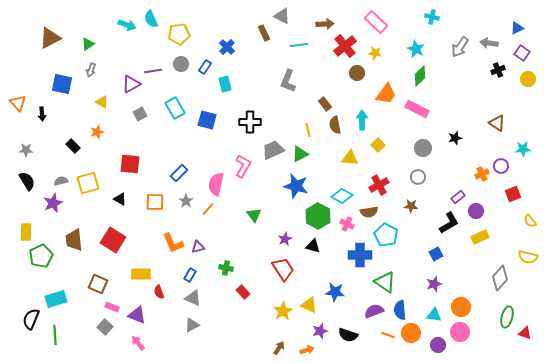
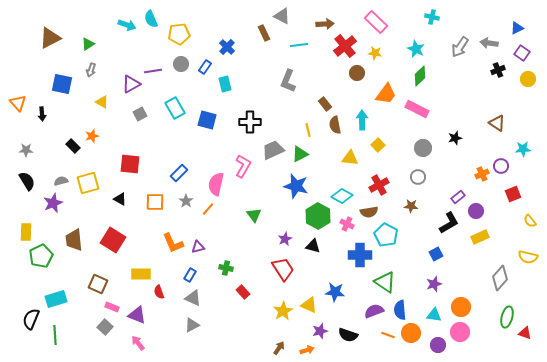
orange star at (97, 132): moved 5 px left, 4 px down
